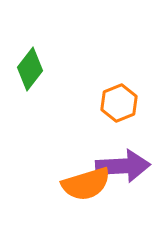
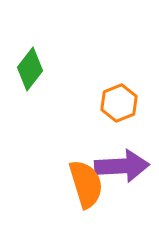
purple arrow: moved 1 px left
orange semicircle: rotated 90 degrees counterclockwise
